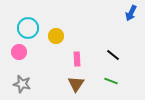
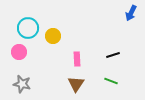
yellow circle: moved 3 px left
black line: rotated 56 degrees counterclockwise
